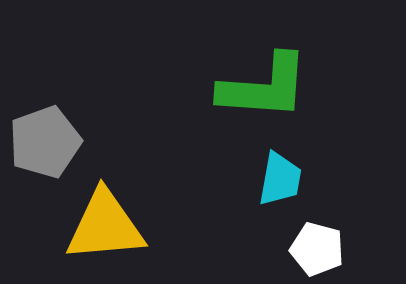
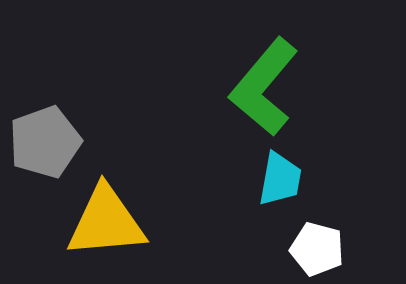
green L-shape: rotated 126 degrees clockwise
yellow triangle: moved 1 px right, 4 px up
